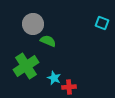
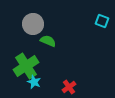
cyan square: moved 2 px up
cyan star: moved 20 px left, 4 px down
red cross: rotated 32 degrees counterclockwise
